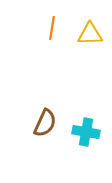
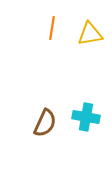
yellow triangle: rotated 8 degrees counterclockwise
cyan cross: moved 15 px up
